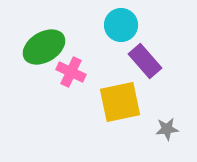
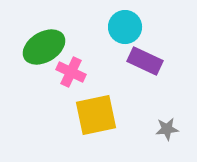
cyan circle: moved 4 px right, 2 px down
purple rectangle: rotated 24 degrees counterclockwise
yellow square: moved 24 px left, 13 px down
